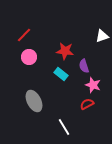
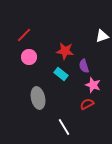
gray ellipse: moved 4 px right, 3 px up; rotated 15 degrees clockwise
